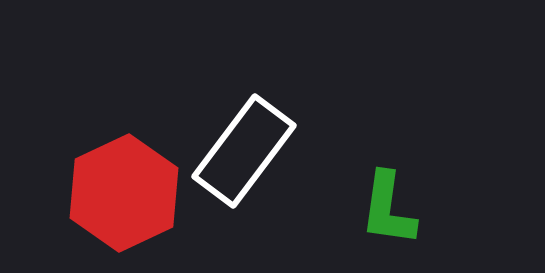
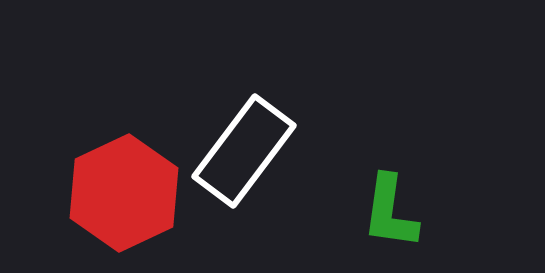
green L-shape: moved 2 px right, 3 px down
